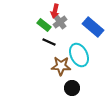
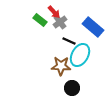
red arrow: moved 1 px left, 1 px down; rotated 56 degrees counterclockwise
green rectangle: moved 4 px left, 5 px up
black line: moved 20 px right, 1 px up
cyan ellipse: moved 1 px right; rotated 55 degrees clockwise
